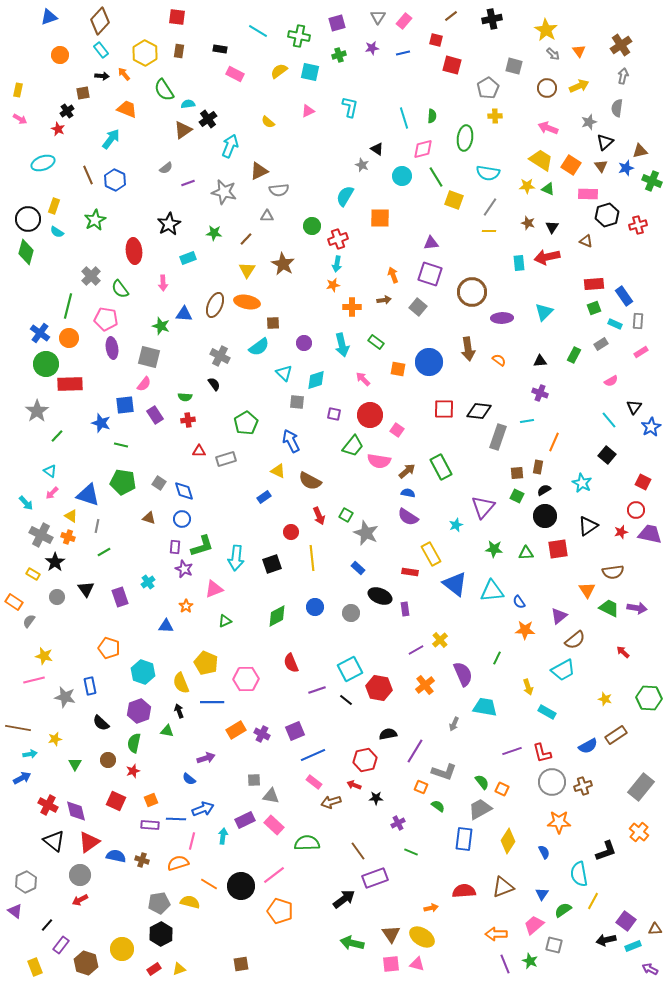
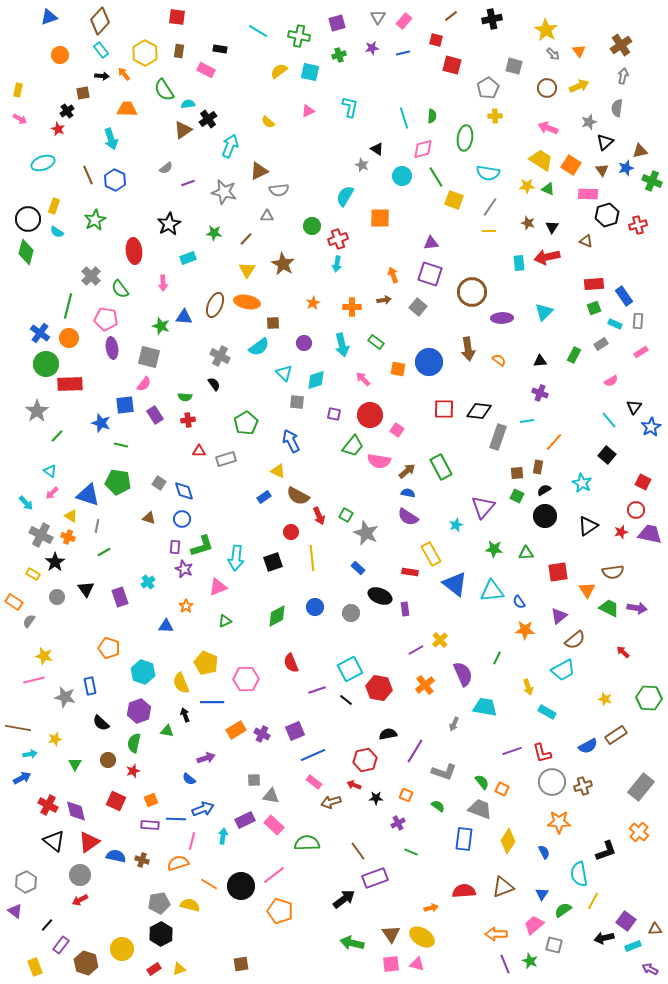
pink rectangle at (235, 74): moved 29 px left, 4 px up
orange trapezoid at (127, 109): rotated 20 degrees counterclockwise
cyan arrow at (111, 139): rotated 125 degrees clockwise
brown triangle at (601, 166): moved 1 px right, 4 px down
orange star at (333, 285): moved 20 px left, 18 px down; rotated 16 degrees counterclockwise
blue triangle at (184, 314): moved 3 px down
orange line at (554, 442): rotated 18 degrees clockwise
brown semicircle at (310, 481): moved 12 px left, 15 px down
green pentagon at (123, 482): moved 5 px left
red square at (558, 549): moved 23 px down
black square at (272, 564): moved 1 px right, 2 px up
pink triangle at (214, 589): moved 4 px right, 2 px up
black arrow at (179, 711): moved 6 px right, 4 px down
orange square at (421, 787): moved 15 px left, 8 px down
gray trapezoid at (480, 809): rotated 50 degrees clockwise
yellow semicircle at (190, 902): moved 3 px down
black arrow at (606, 940): moved 2 px left, 2 px up
